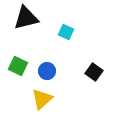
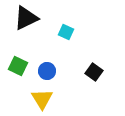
black triangle: rotated 12 degrees counterclockwise
yellow triangle: rotated 20 degrees counterclockwise
